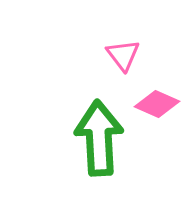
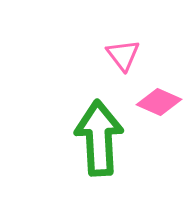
pink diamond: moved 2 px right, 2 px up
